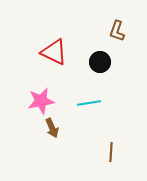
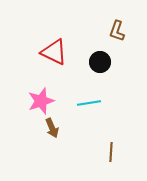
pink star: rotated 8 degrees counterclockwise
